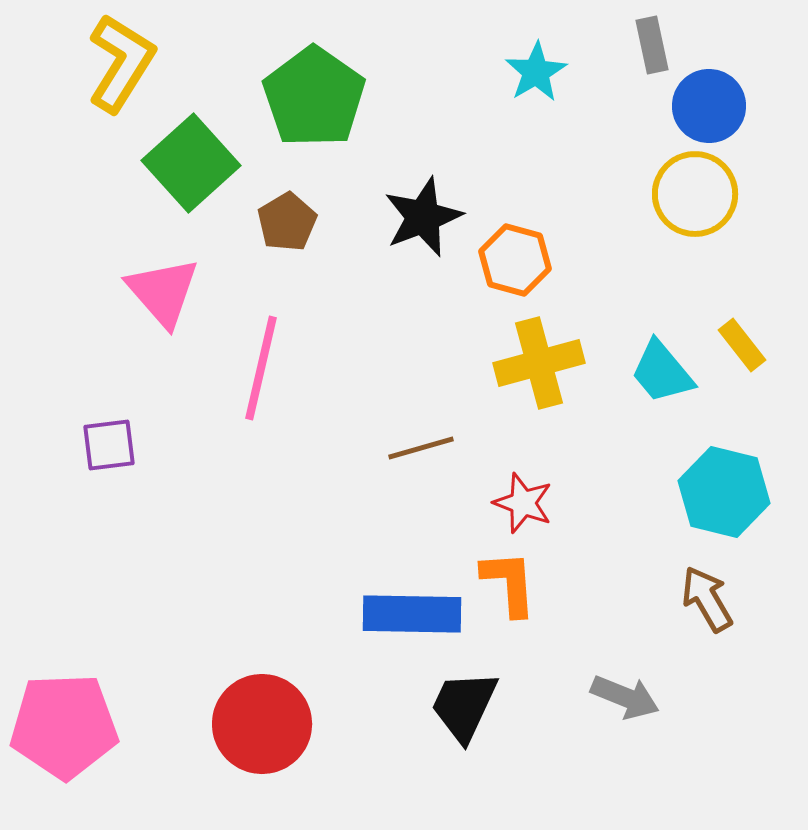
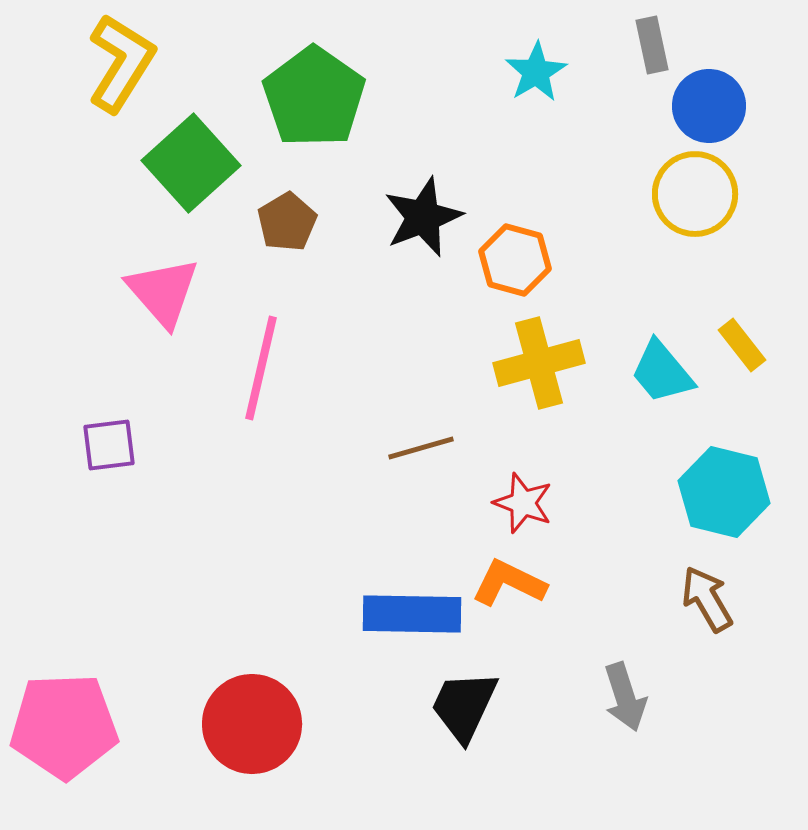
orange L-shape: rotated 60 degrees counterclockwise
gray arrow: rotated 50 degrees clockwise
red circle: moved 10 px left
